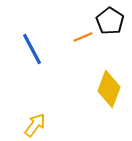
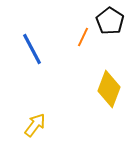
orange line: rotated 42 degrees counterclockwise
